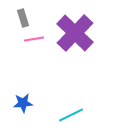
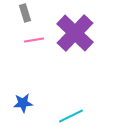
gray rectangle: moved 2 px right, 5 px up
pink line: moved 1 px down
cyan line: moved 1 px down
